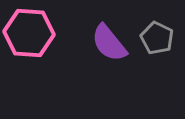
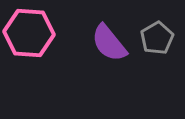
gray pentagon: rotated 16 degrees clockwise
